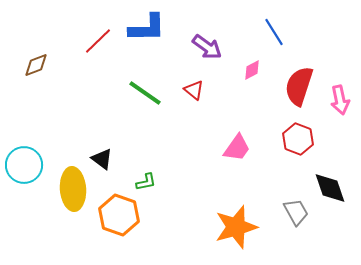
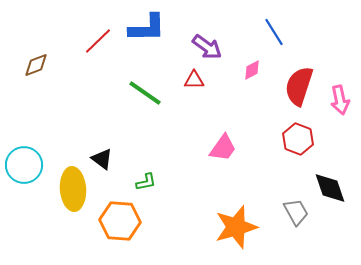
red triangle: moved 10 px up; rotated 40 degrees counterclockwise
pink trapezoid: moved 14 px left
orange hexagon: moved 1 px right, 6 px down; rotated 15 degrees counterclockwise
